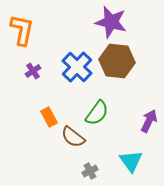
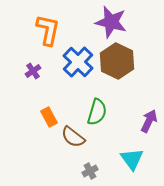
orange L-shape: moved 26 px right
brown hexagon: rotated 20 degrees clockwise
blue cross: moved 1 px right, 5 px up
green semicircle: moved 1 px up; rotated 20 degrees counterclockwise
cyan triangle: moved 1 px right, 2 px up
